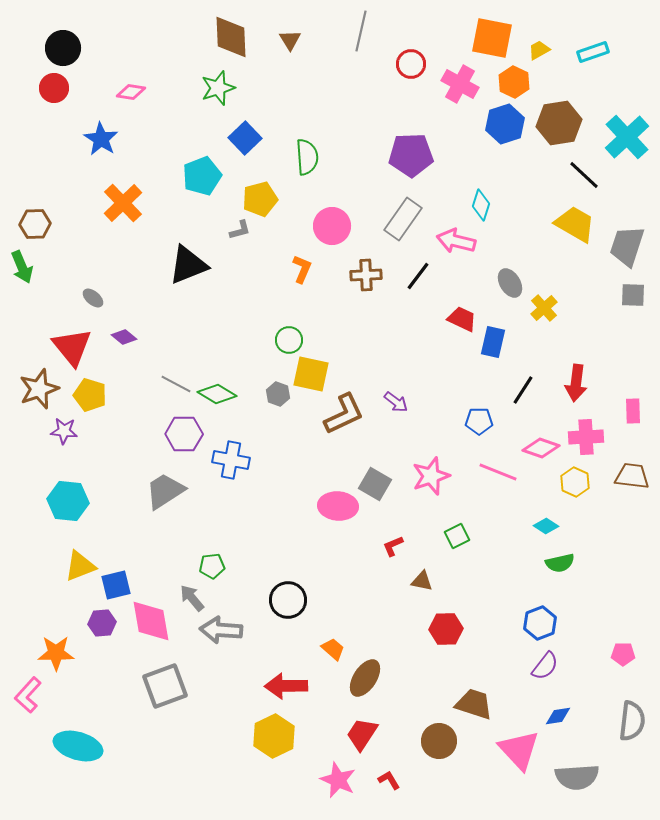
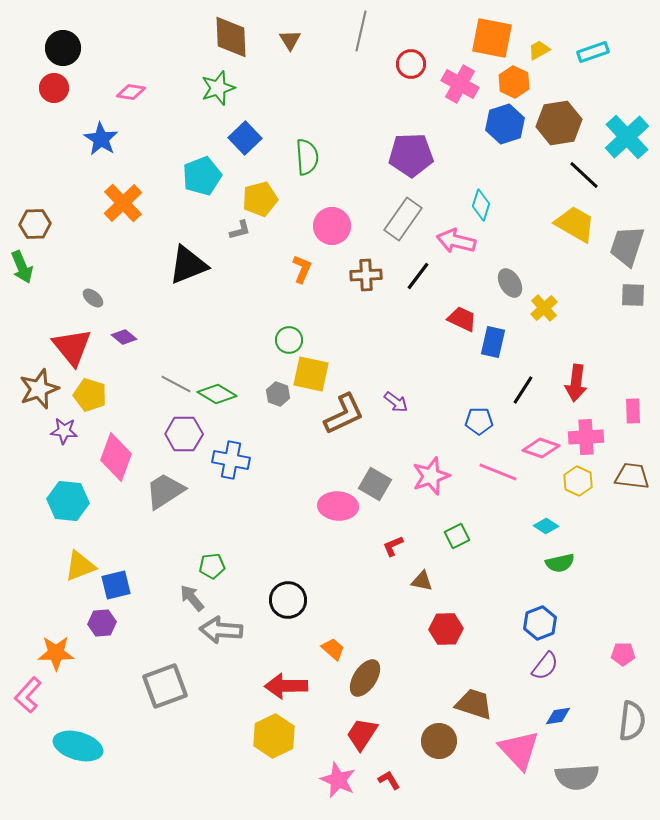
yellow hexagon at (575, 482): moved 3 px right, 1 px up
pink diamond at (151, 621): moved 35 px left, 164 px up; rotated 30 degrees clockwise
